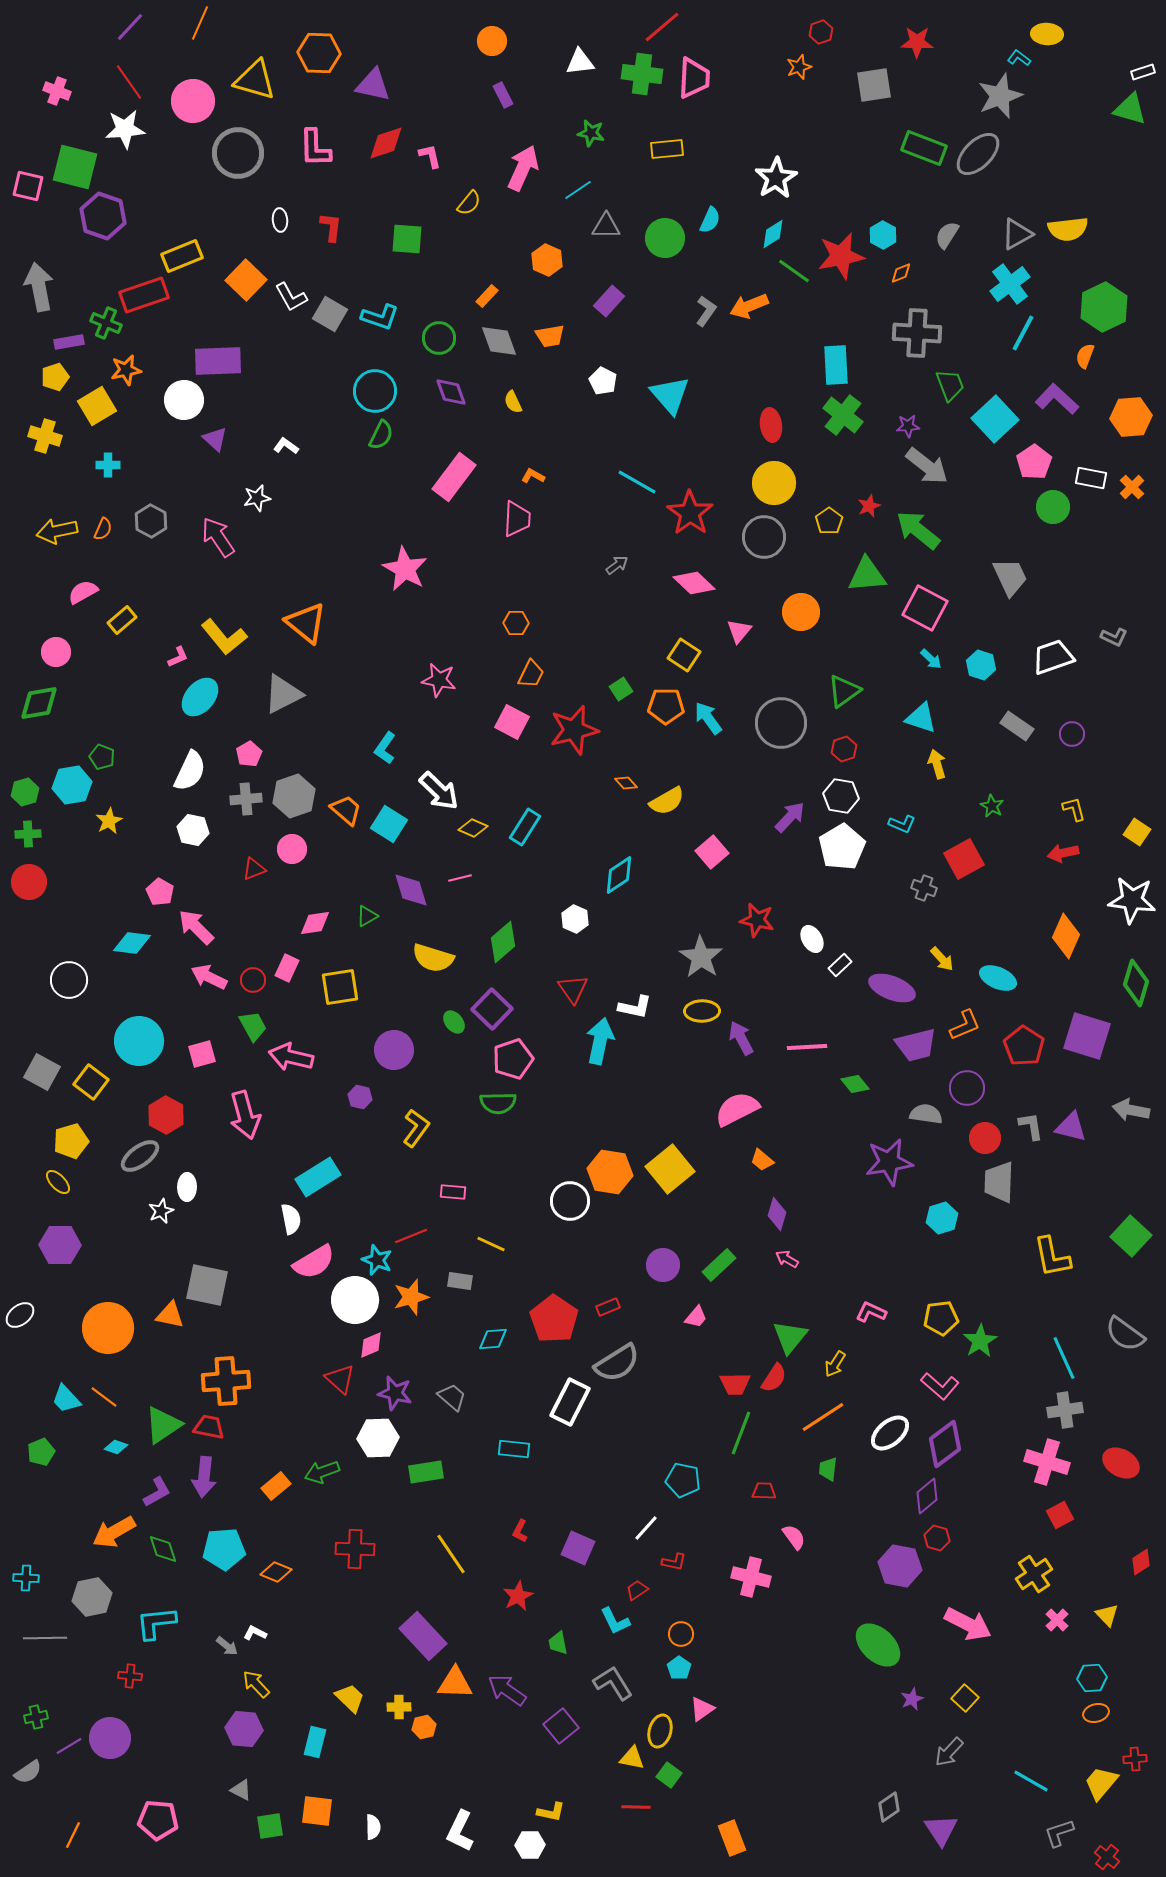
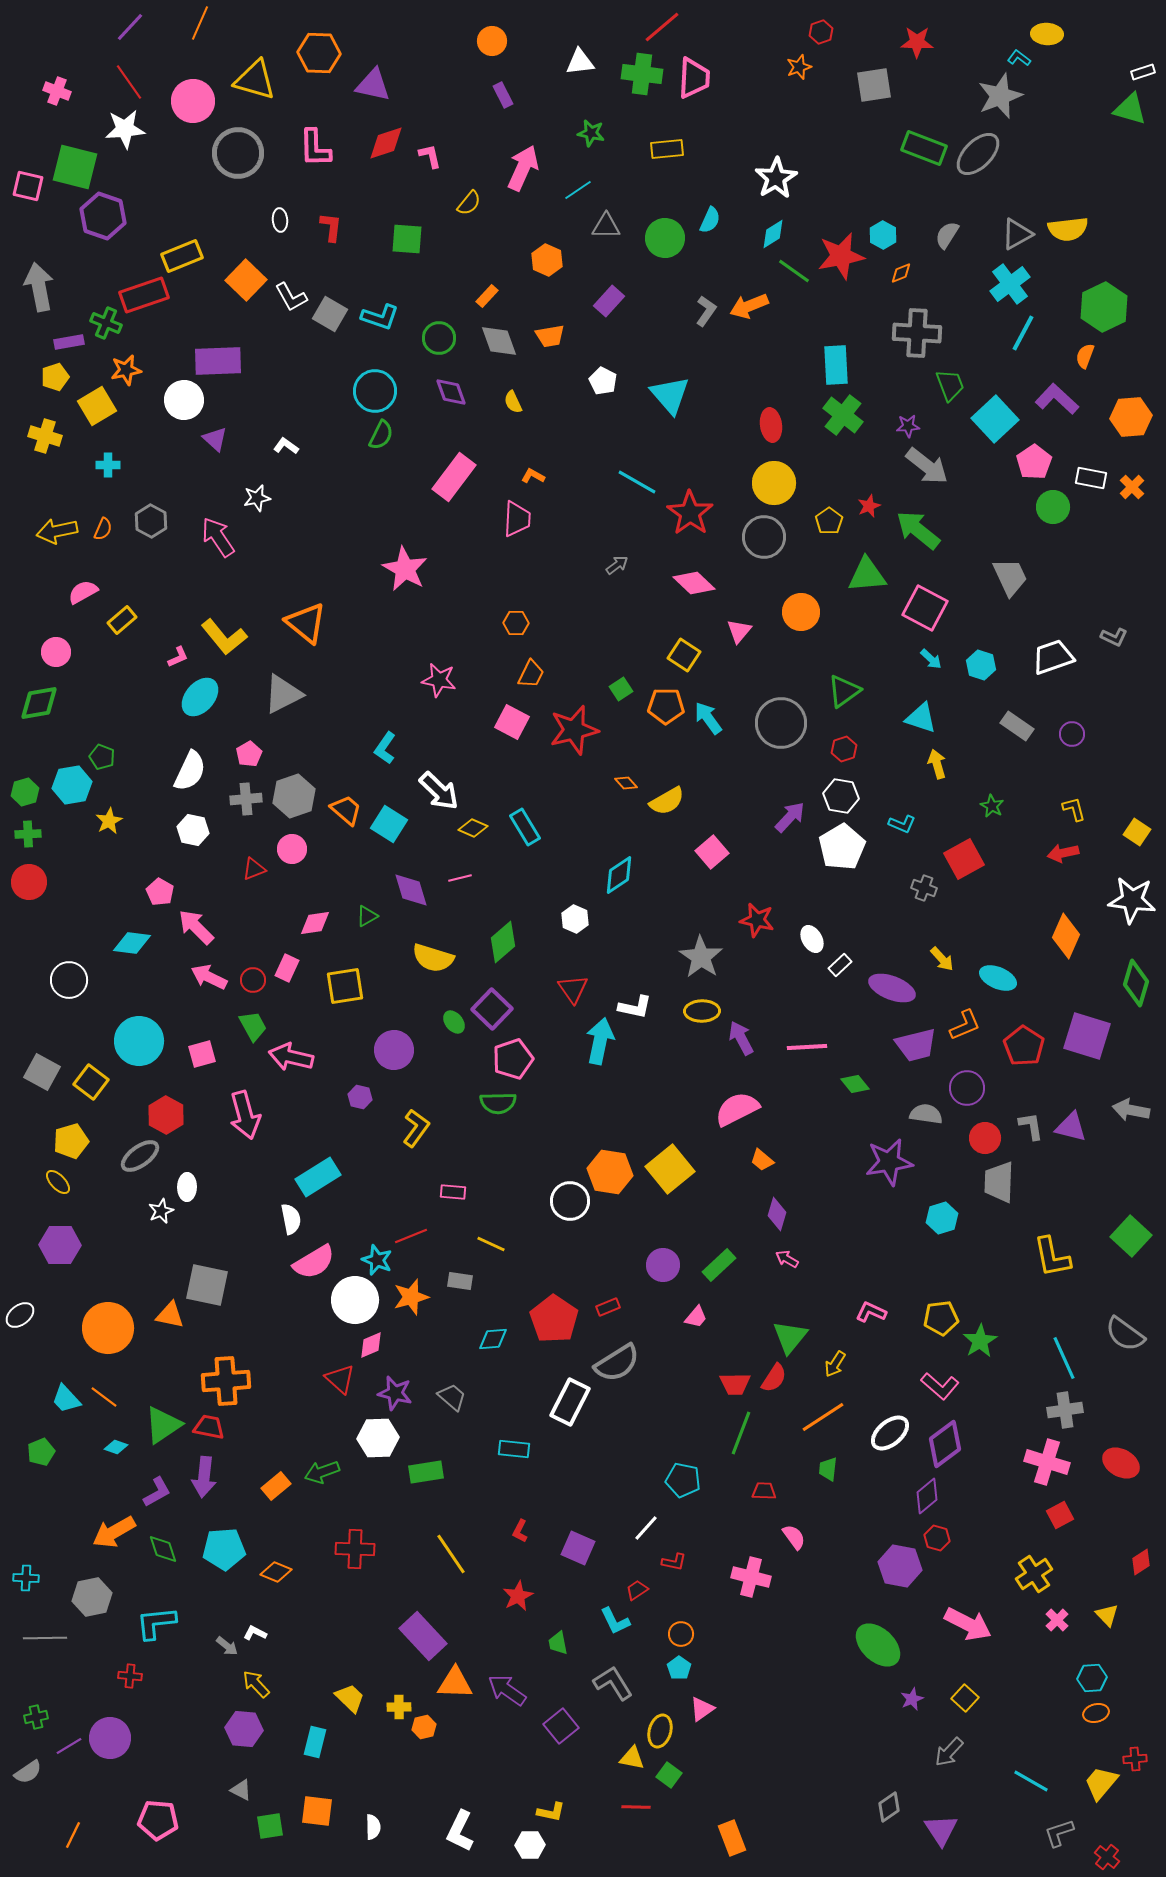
cyan rectangle at (525, 827): rotated 63 degrees counterclockwise
yellow square at (340, 987): moved 5 px right, 1 px up
